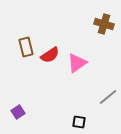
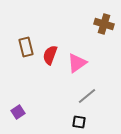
red semicircle: rotated 144 degrees clockwise
gray line: moved 21 px left, 1 px up
